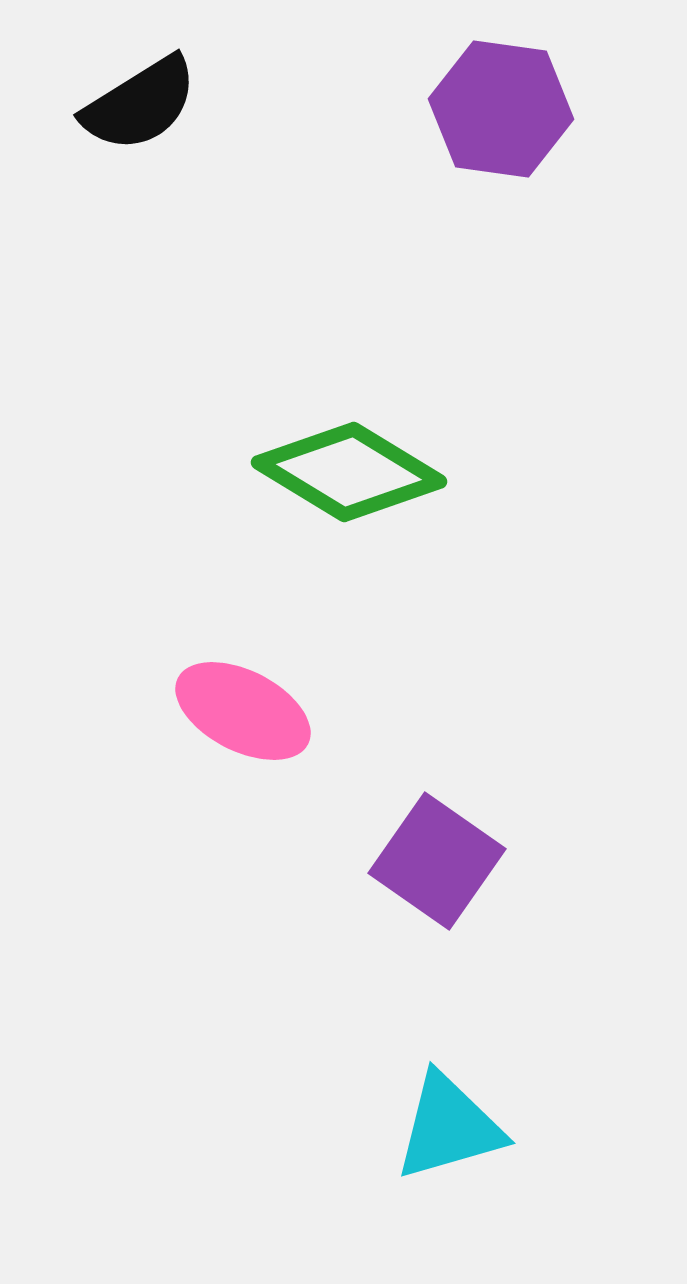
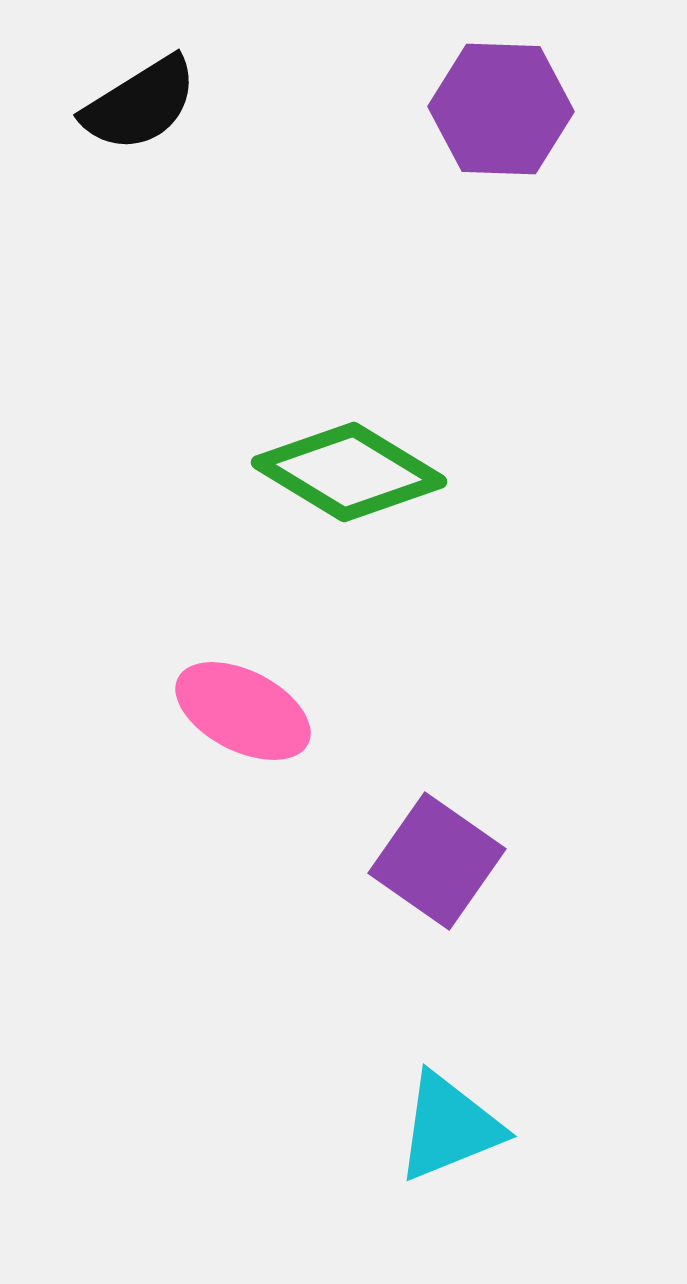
purple hexagon: rotated 6 degrees counterclockwise
cyan triangle: rotated 6 degrees counterclockwise
